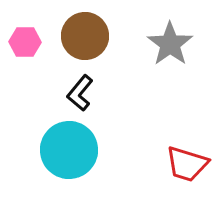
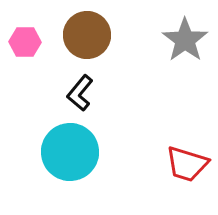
brown circle: moved 2 px right, 1 px up
gray star: moved 15 px right, 4 px up
cyan circle: moved 1 px right, 2 px down
